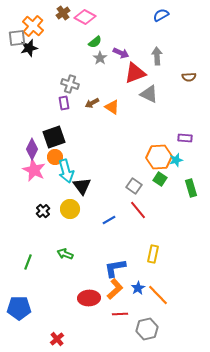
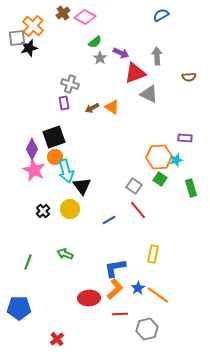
brown arrow at (92, 103): moved 5 px down
orange line at (158, 295): rotated 10 degrees counterclockwise
